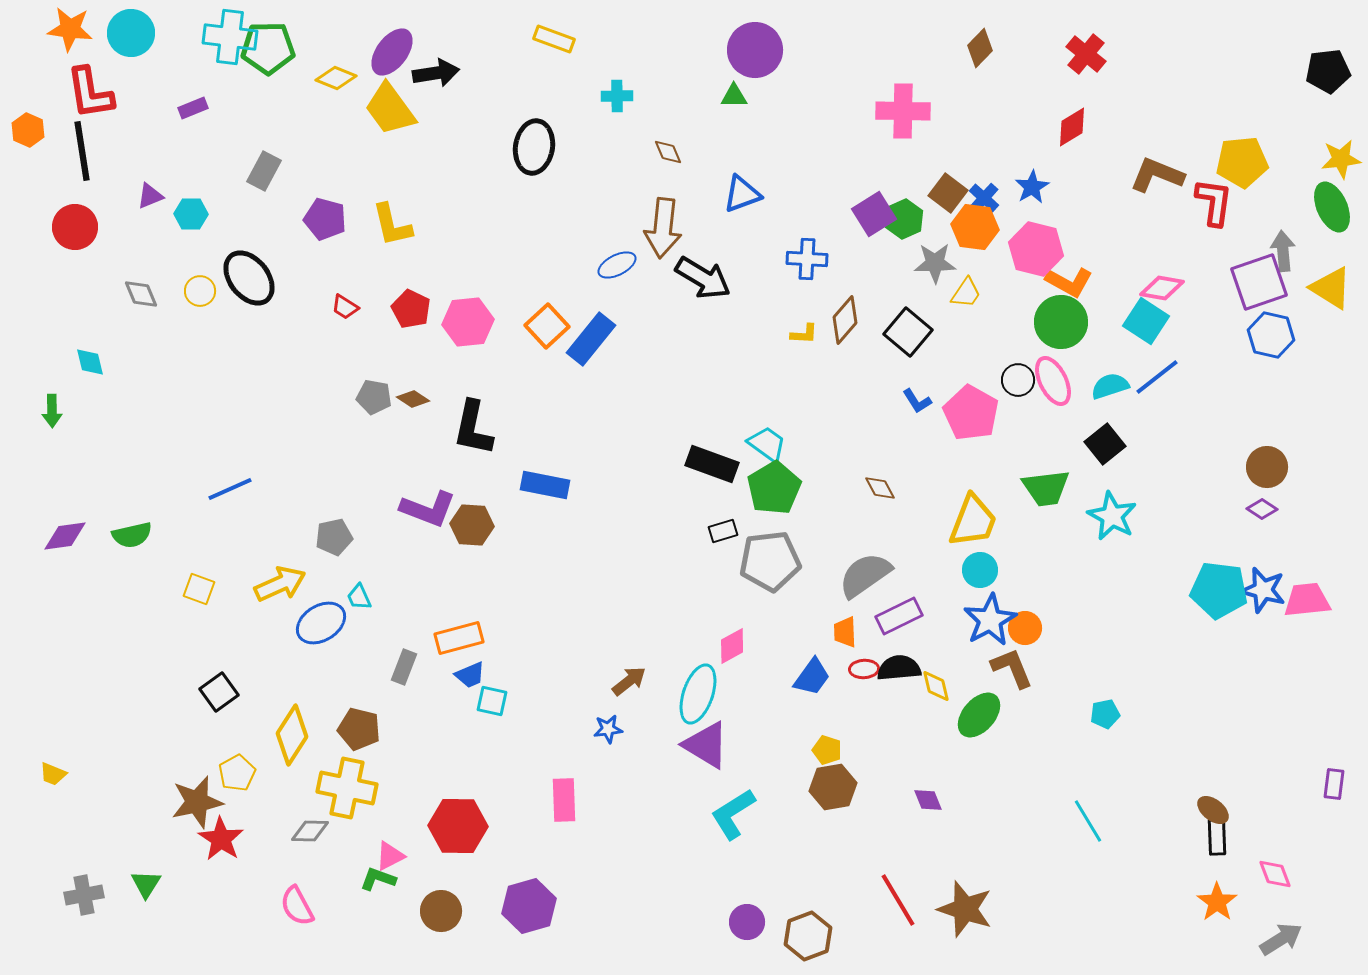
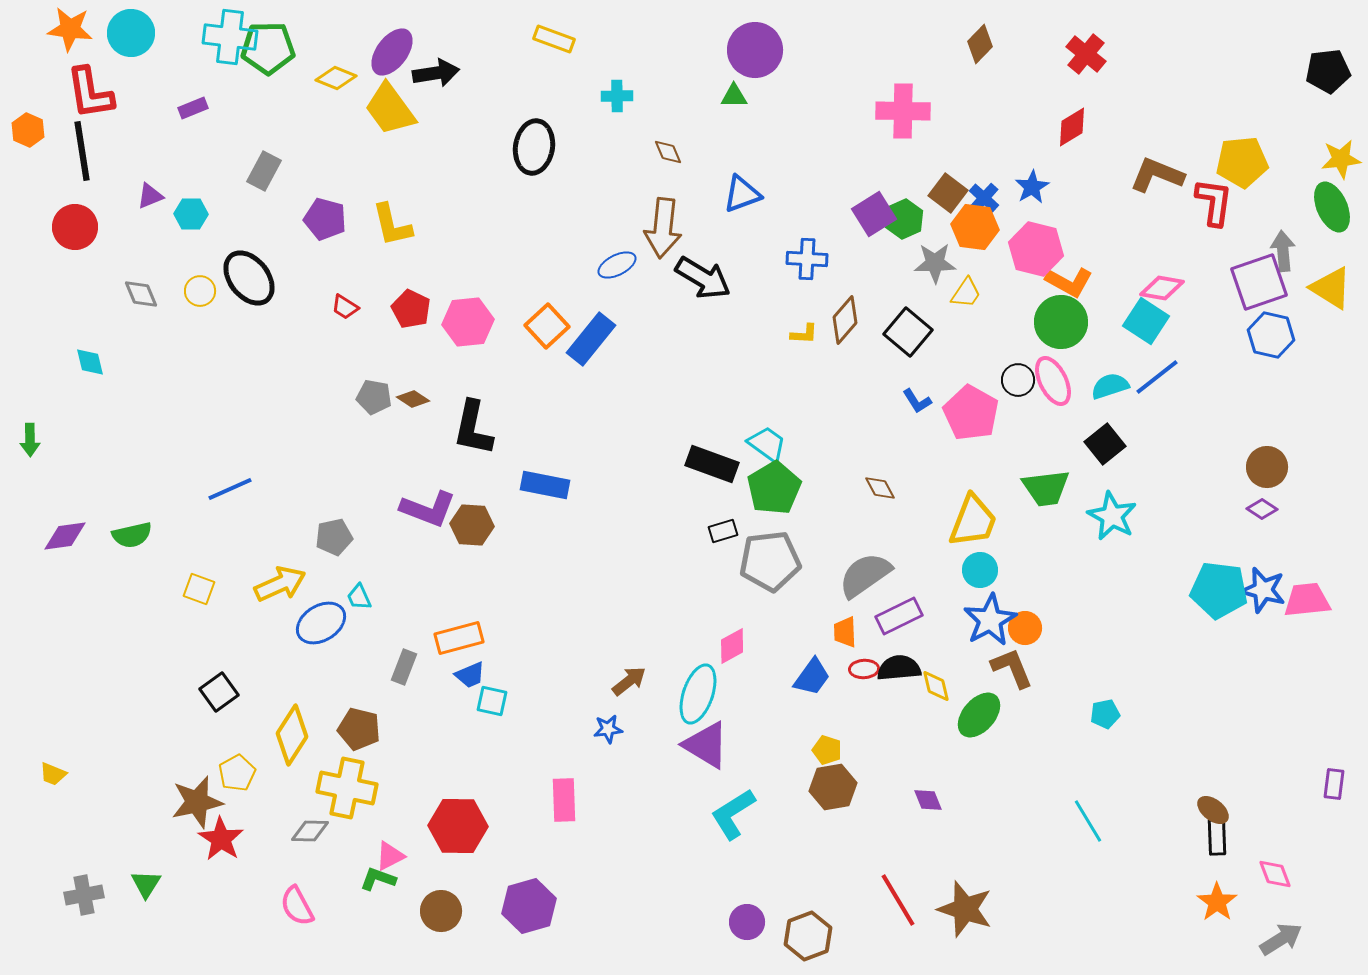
brown diamond at (980, 48): moved 4 px up
green arrow at (52, 411): moved 22 px left, 29 px down
